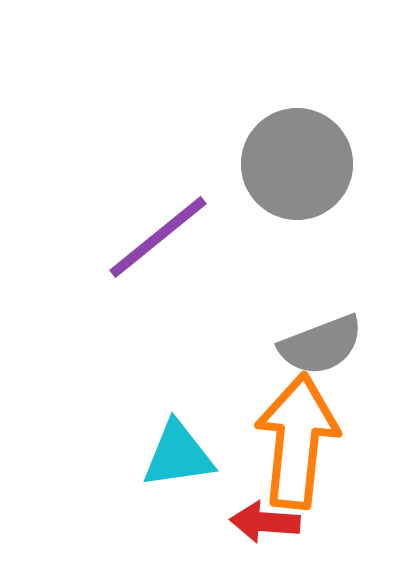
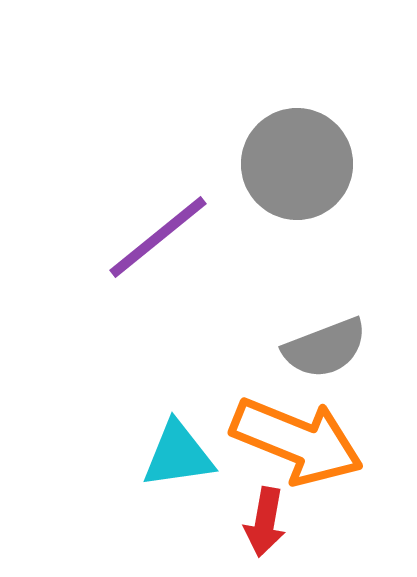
gray semicircle: moved 4 px right, 3 px down
orange arrow: rotated 106 degrees clockwise
red arrow: rotated 84 degrees counterclockwise
